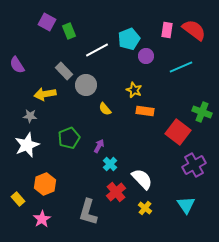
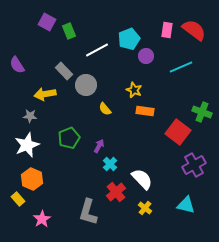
orange hexagon: moved 13 px left, 5 px up; rotated 15 degrees counterclockwise
cyan triangle: rotated 42 degrees counterclockwise
